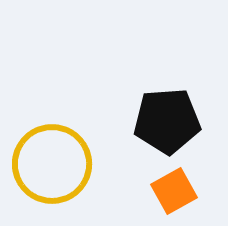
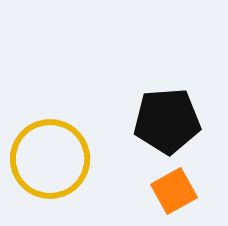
yellow circle: moved 2 px left, 5 px up
